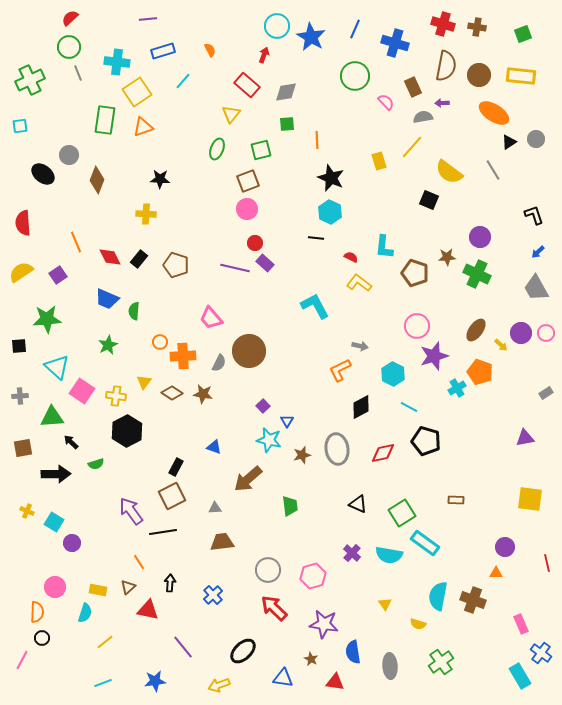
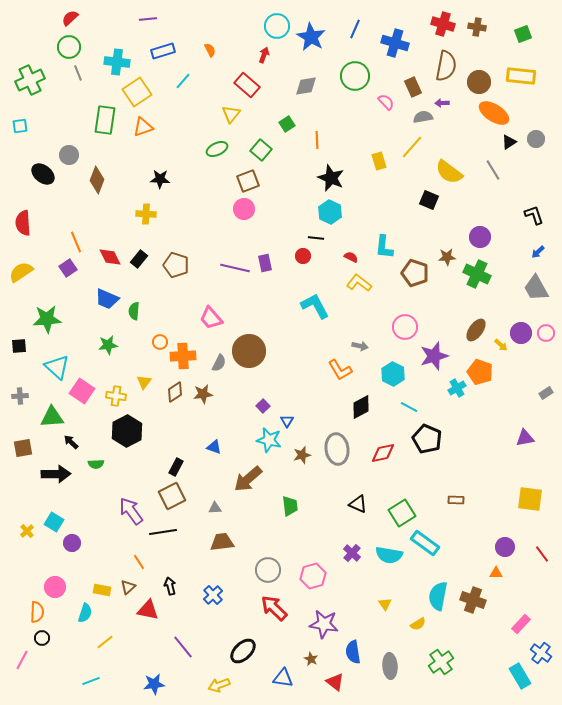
brown circle at (479, 75): moved 7 px down
gray diamond at (286, 92): moved 20 px right, 6 px up
green square at (287, 124): rotated 28 degrees counterclockwise
green ellipse at (217, 149): rotated 45 degrees clockwise
green square at (261, 150): rotated 35 degrees counterclockwise
pink circle at (247, 209): moved 3 px left
red circle at (255, 243): moved 48 px right, 13 px down
purple rectangle at (265, 263): rotated 36 degrees clockwise
purple square at (58, 275): moved 10 px right, 7 px up
pink circle at (417, 326): moved 12 px left, 1 px down
green star at (108, 345): rotated 18 degrees clockwise
orange L-shape at (340, 370): rotated 95 degrees counterclockwise
brown diamond at (172, 393): moved 3 px right, 1 px up; rotated 65 degrees counterclockwise
brown star at (203, 394): rotated 18 degrees counterclockwise
black pentagon at (426, 441): moved 1 px right, 2 px up; rotated 8 degrees clockwise
green semicircle at (96, 464): rotated 14 degrees clockwise
yellow cross at (27, 511): moved 20 px down; rotated 24 degrees clockwise
red line at (547, 563): moved 5 px left, 9 px up; rotated 24 degrees counterclockwise
black arrow at (170, 583): moved 3 px down; rotated 18 degrees counterclockwise
yellow rectangle at (98, 590): moved 4 px right
yellow semicircle at (418, 624): rotated 49 degrees counterclockwise
pink rectangle at (521, 624): rotated 66 degrees clockwise
blue star at (155, 681): moved 1 px left, 3 px down
red triangle at (335, 682): rotated 30 degrees clockwise
cyan line at (103, 683): moved 12 px left, 2 px up
